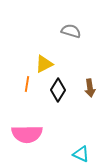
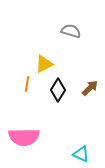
brown arrow: rotated 126 degrees counterclockwise
pink semicircle: moved 3 px left, 3 px down
